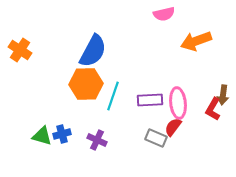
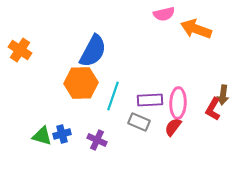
orange arrow: moved 12 px up; rotated 40 degrees clockwise
orange hexagon: moved 5 px left, 1 px up
pink ellipse: rotated 8 degrees clockwise
gray rectangle: moved 17 px left, 16 px up
